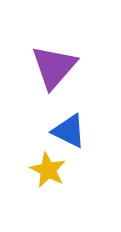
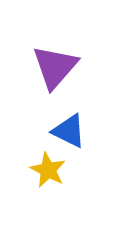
purple triangle: moved 1 px right
